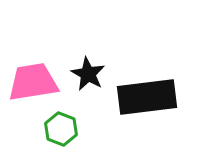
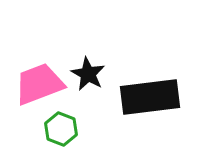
pink trapezoid: moved 6 px right, 2 px down; rotated 12 degrees counterclockwise
black rectangle: moved 3 px right
